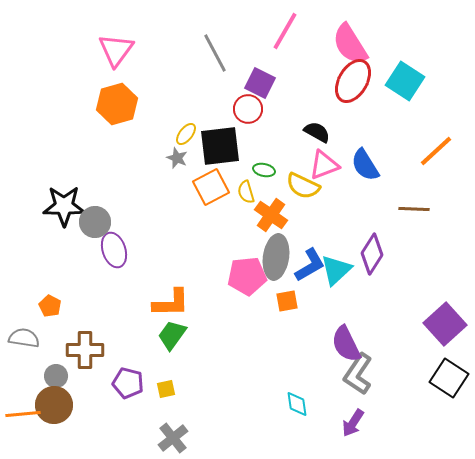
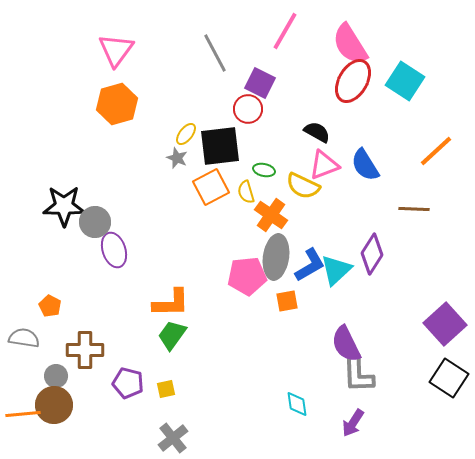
gray L-shape at (358, 374): rotated 36 degrees counterclockwise
